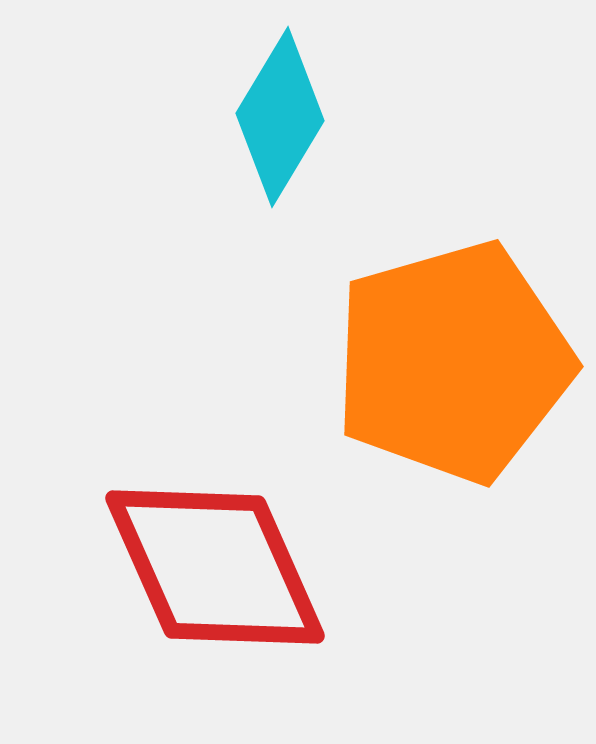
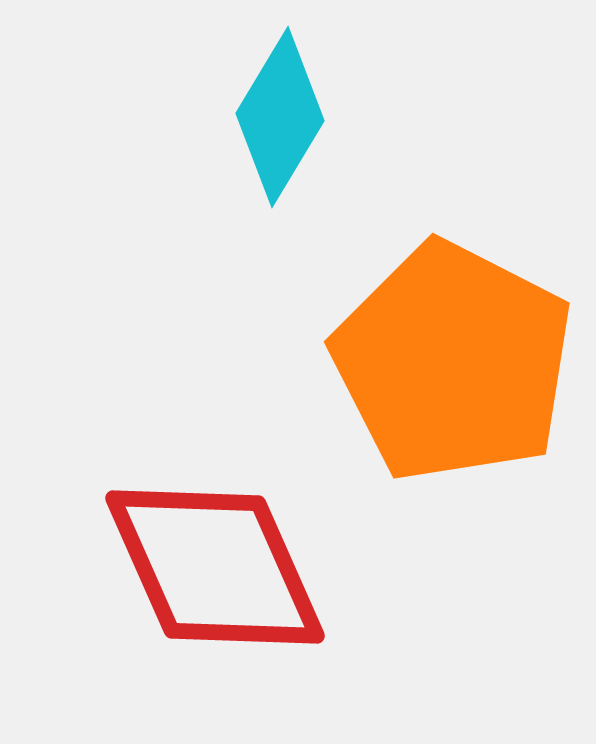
orange pentagon: rotated 29 degrees counterclockwise
